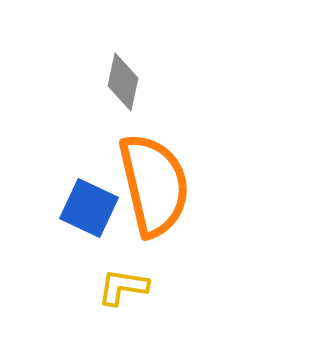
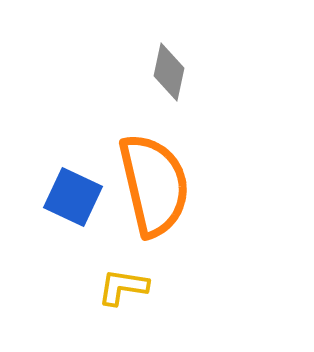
gray diamond: moved 46 px right, 10 px up
blue square: moved 16 px left, 11 px up
